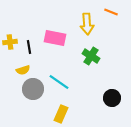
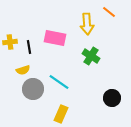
orange line: moved 2 px left; rotated 16 degrees clockwise
